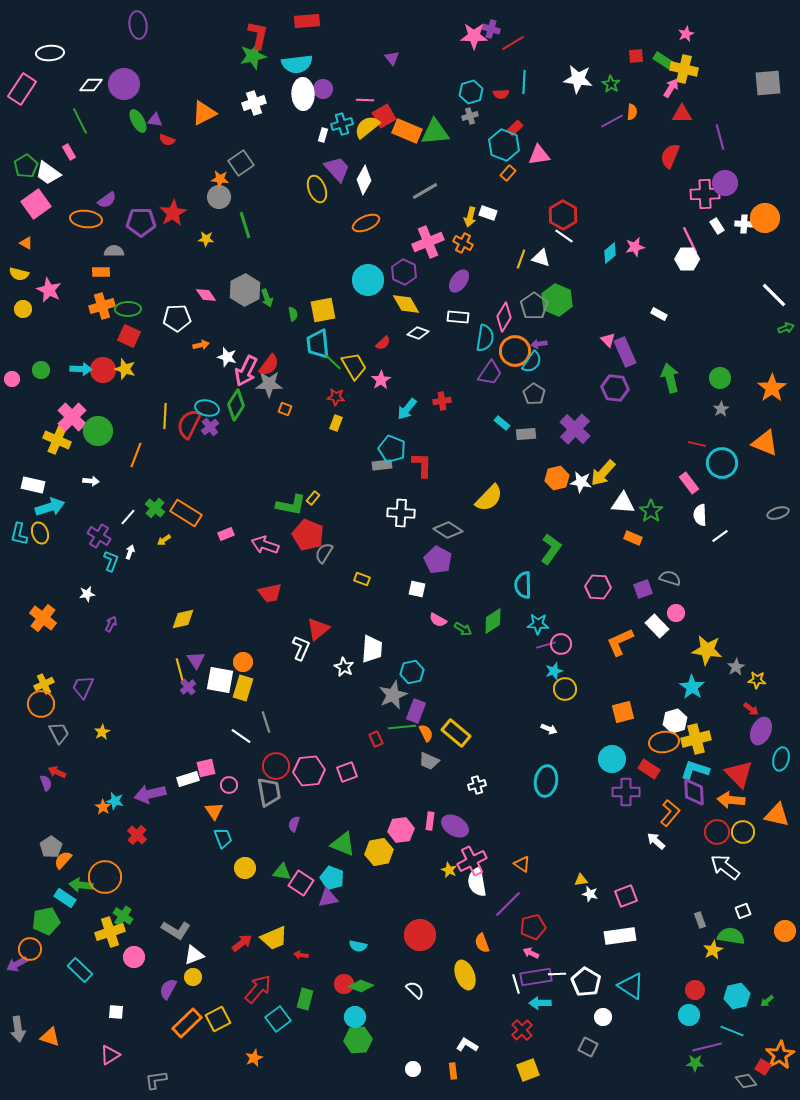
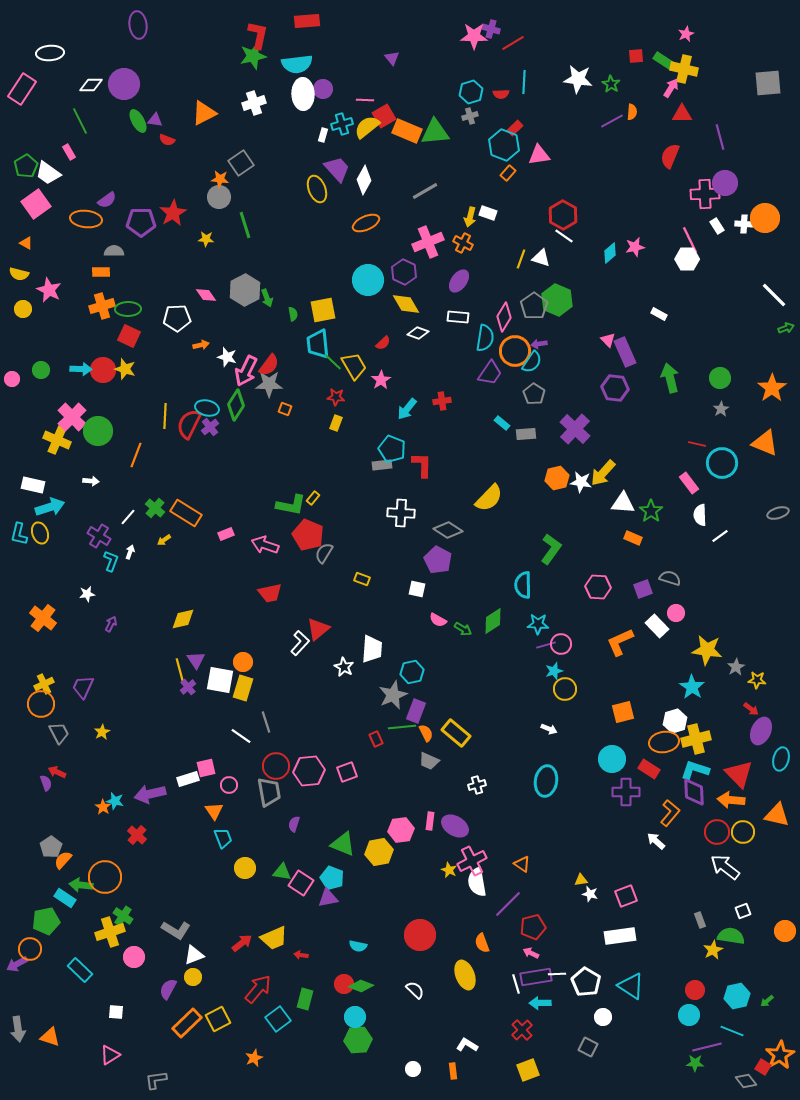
white L-shape at (301, 648): moved 1 px left, 5 px up; rotated 20 degrees clockwise
